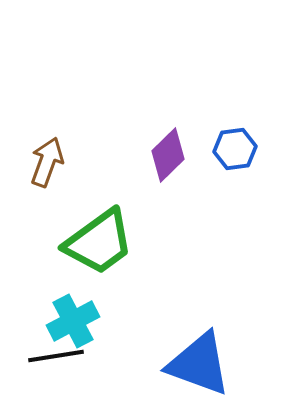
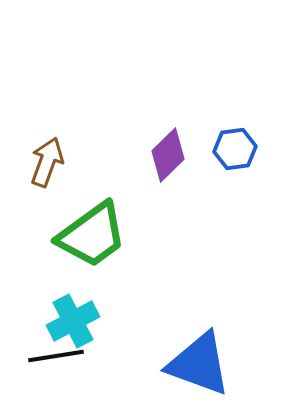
green trapezoid: moved 7 px left, 7 px up
